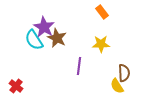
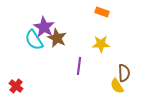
orange rectangle: rotated 32 degrees counterclockwise
